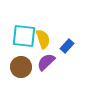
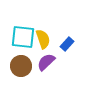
cyan square: moved 1 px left, 1 px down
blue rectangle: moved 2 px up
brown circle: moved 1 px up
